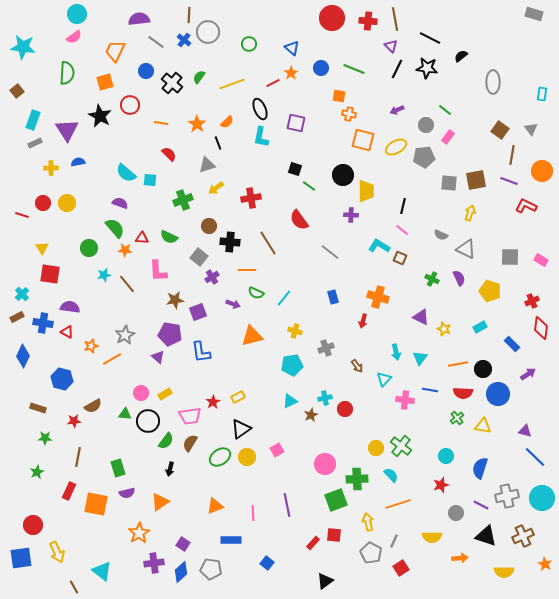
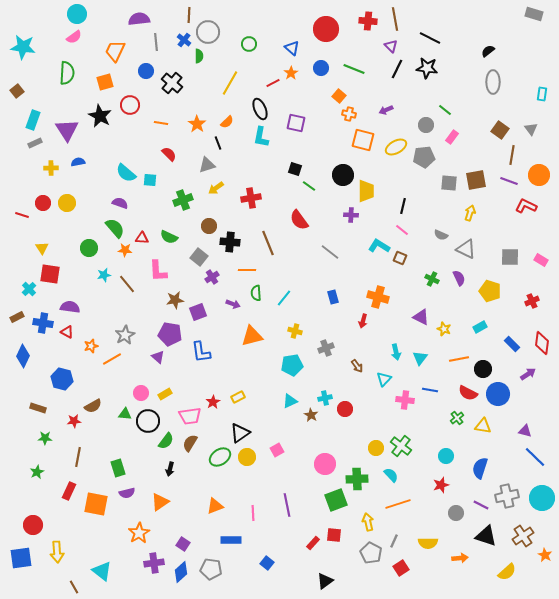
red circle at (332, 18): moved 6 px left, 11 px down
gray line at (156, 42): rotated 48 degrees clockwise
black semicircle at (461, 56): moved 27 px right, 5 px up
green semicircle at (199, 77): moved 21 px up; rotated 144 degrees clockwise
yellow line at (232, 84): moved 2 px left, 1 px up; rotated 40 degrees counterclockwise
orange square at (339, 96): rotated 32 degrees clockwise
purple arrow at (397, 110): moved 11 px left
pink rectangle at (448, 137): moved 4 px right
orange circle at (542, 171): moved 3 px left, 4 px down
brown line at (268, 243): rotated 10 degrees clockwise
green semicircle at (256, 293): rotated 63 degrees clockwise
cyan cross at (22, 294): moved 7 px right, 5 px up
red diamond at (541, 328): moved 1 px right, 15 px down
orange line at (458, 364): moved 1 px right, 5 px up
red semicircle at (463, 393): moved 5 px right; rotated 24 degrees clockwise
brown star at (311, 415): rotated 16 degrees counterclockwise
black triangle at (241, 429): moved 1 px left, 4 px down
brown cross at (523, 536): rotated 10 degrees counterclockwise
yellow semicircle at (432, 537): moved 4 px left, 6 px down
yellow arrow at (57, 552): rotated 20 degrees clockwise
orange star at (545, 564): moved 9 px up
yellow semicircle at (504, 572): moved 3 px right; rotated 42 degrees counterclockwise
